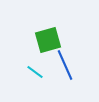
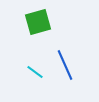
green square: moved 10 px left, 18 px up
